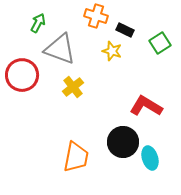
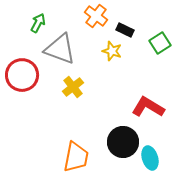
orange cross: rotated 20 degrees clockwise
red L-shape: moved 2 px right, 1 px down
